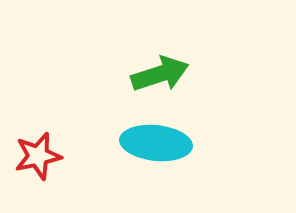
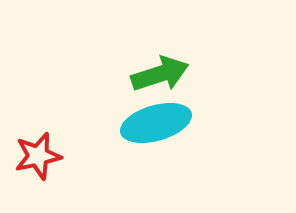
cyan ellipse: moved 20 px up; rotated 22 degrees counterclockwise
